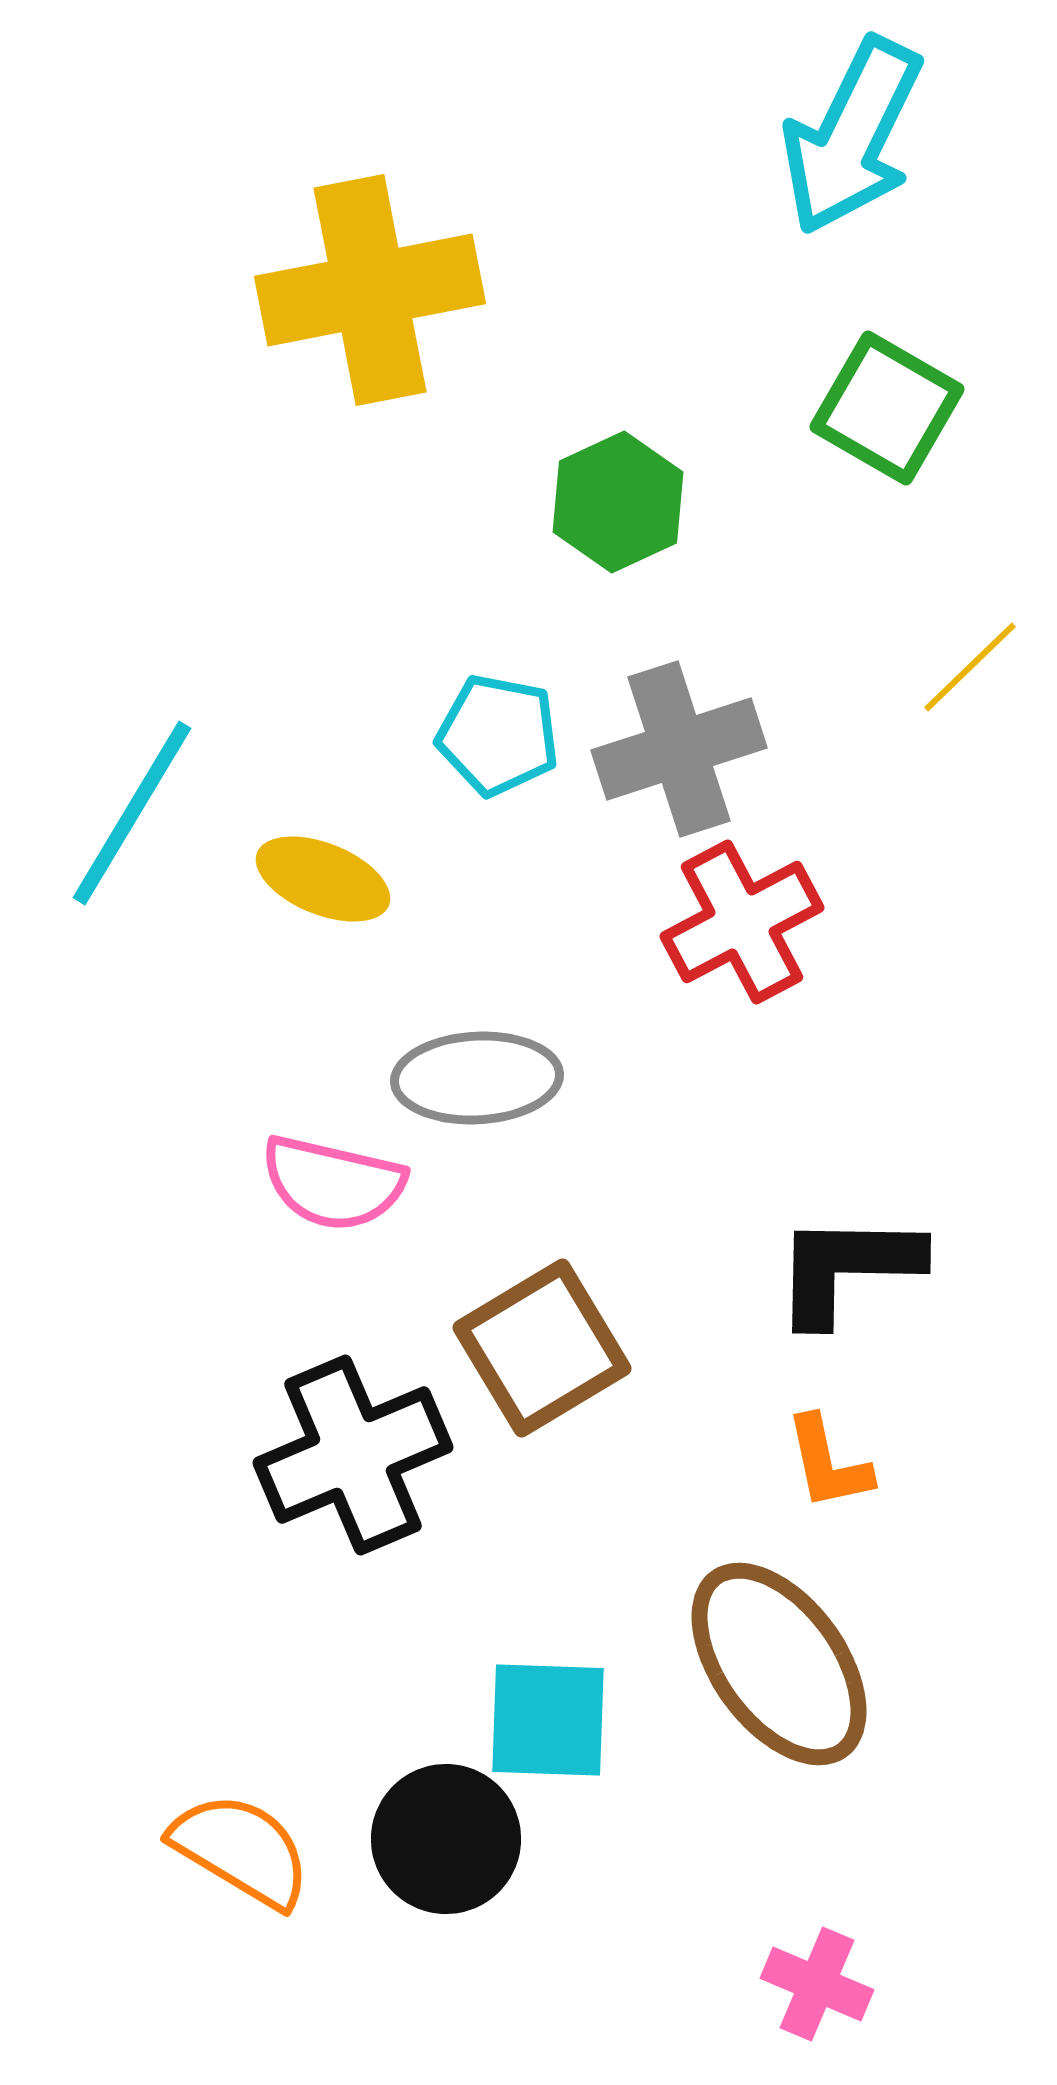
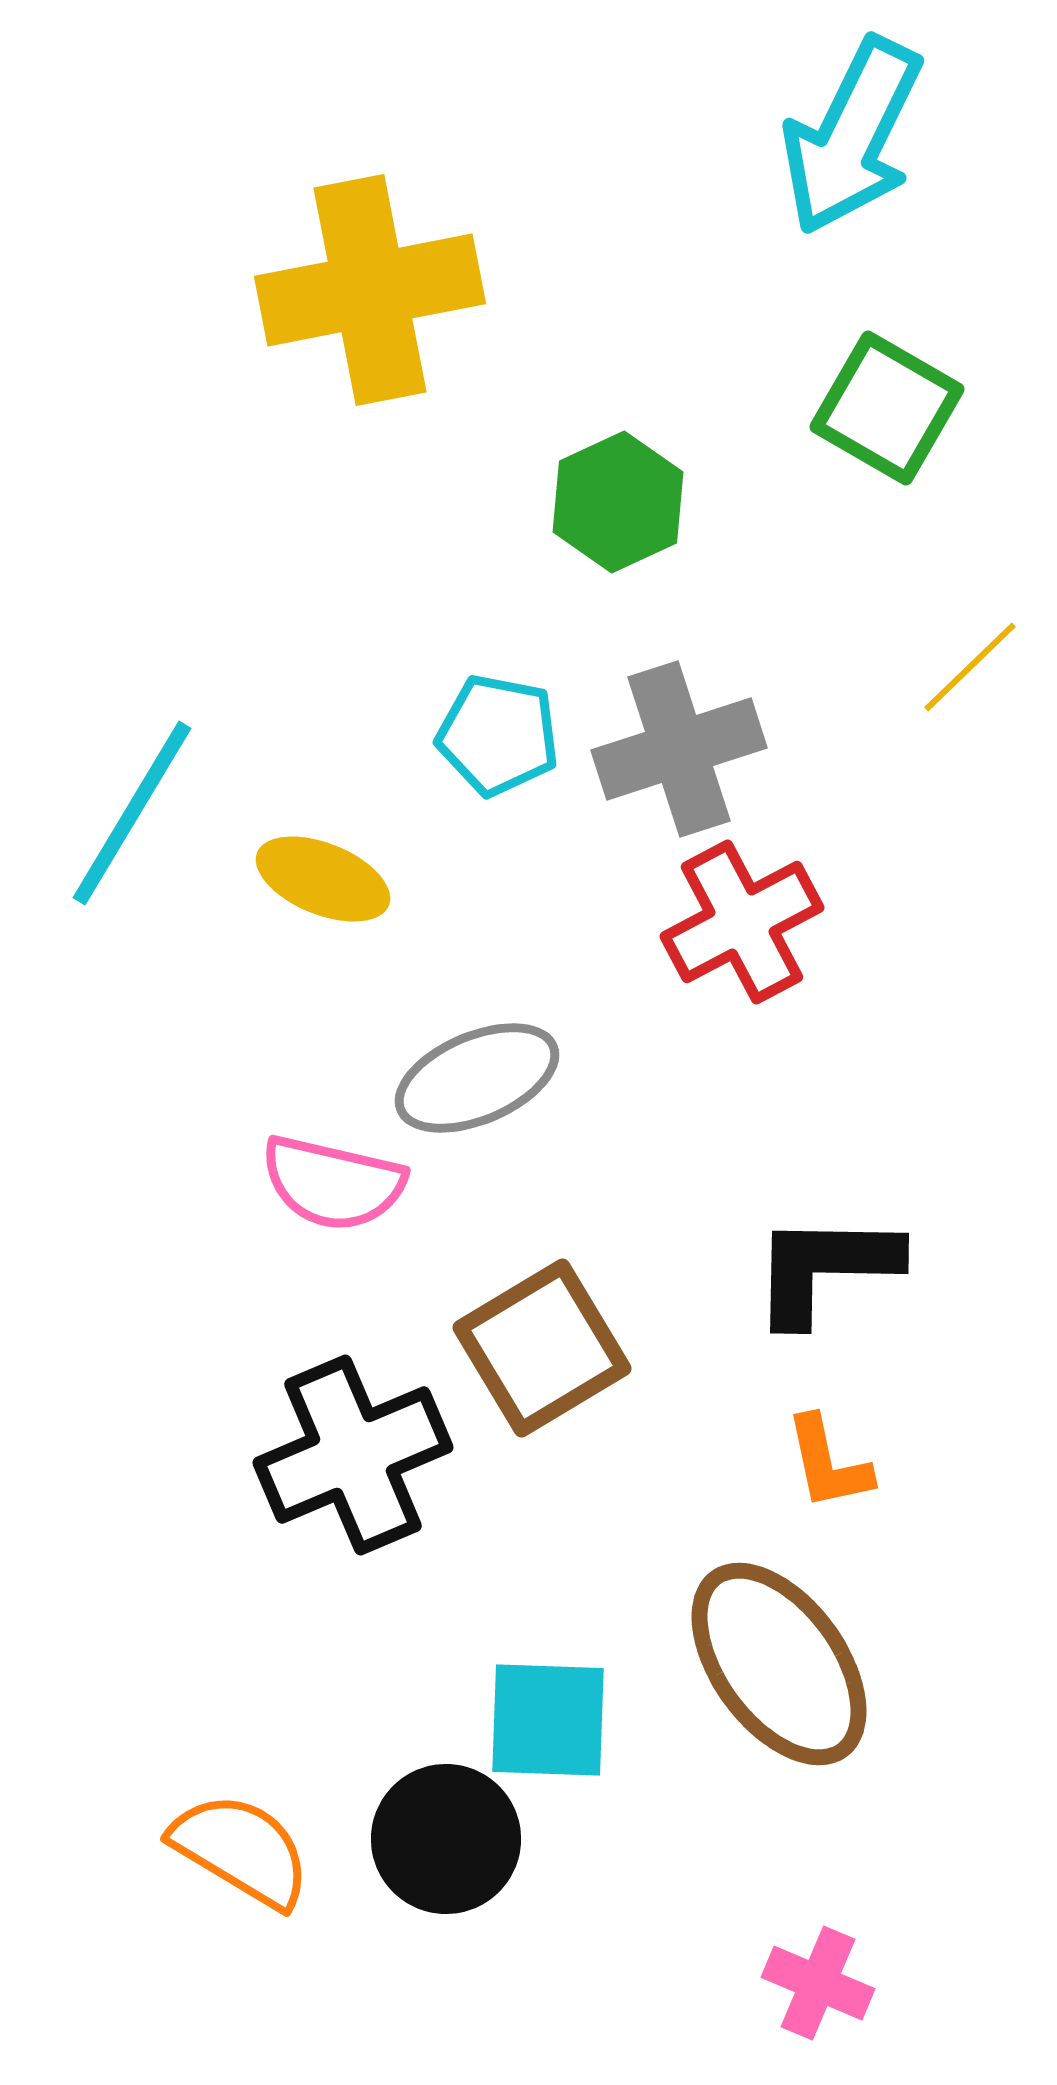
gray ellipse: rotated 20 degrees counterclockwise
black L-shape: moved 22 px left
pink cross: moved 1 px right, 1 px up
